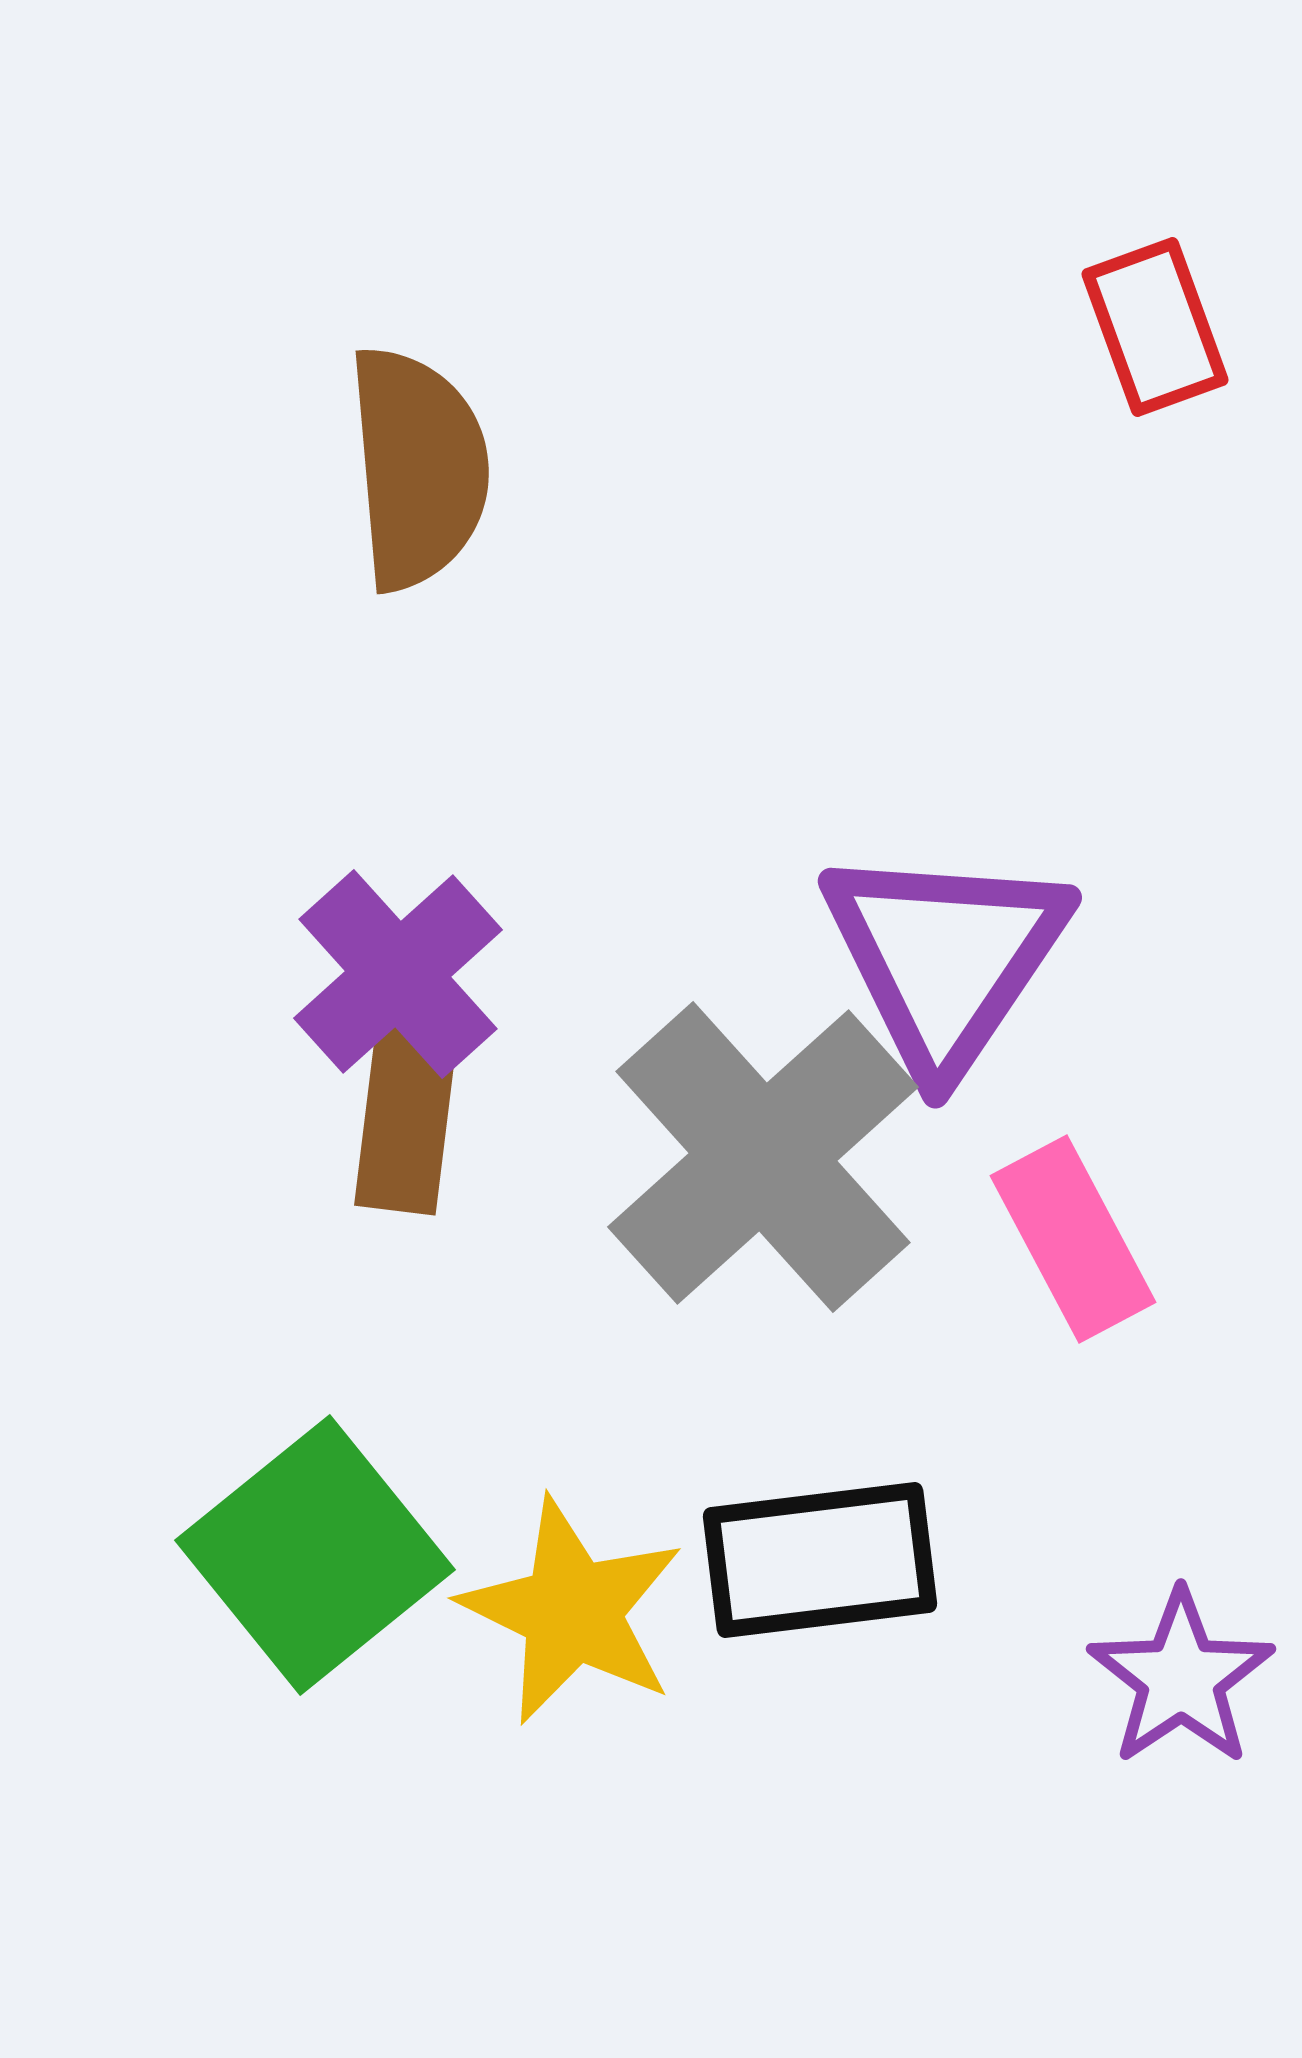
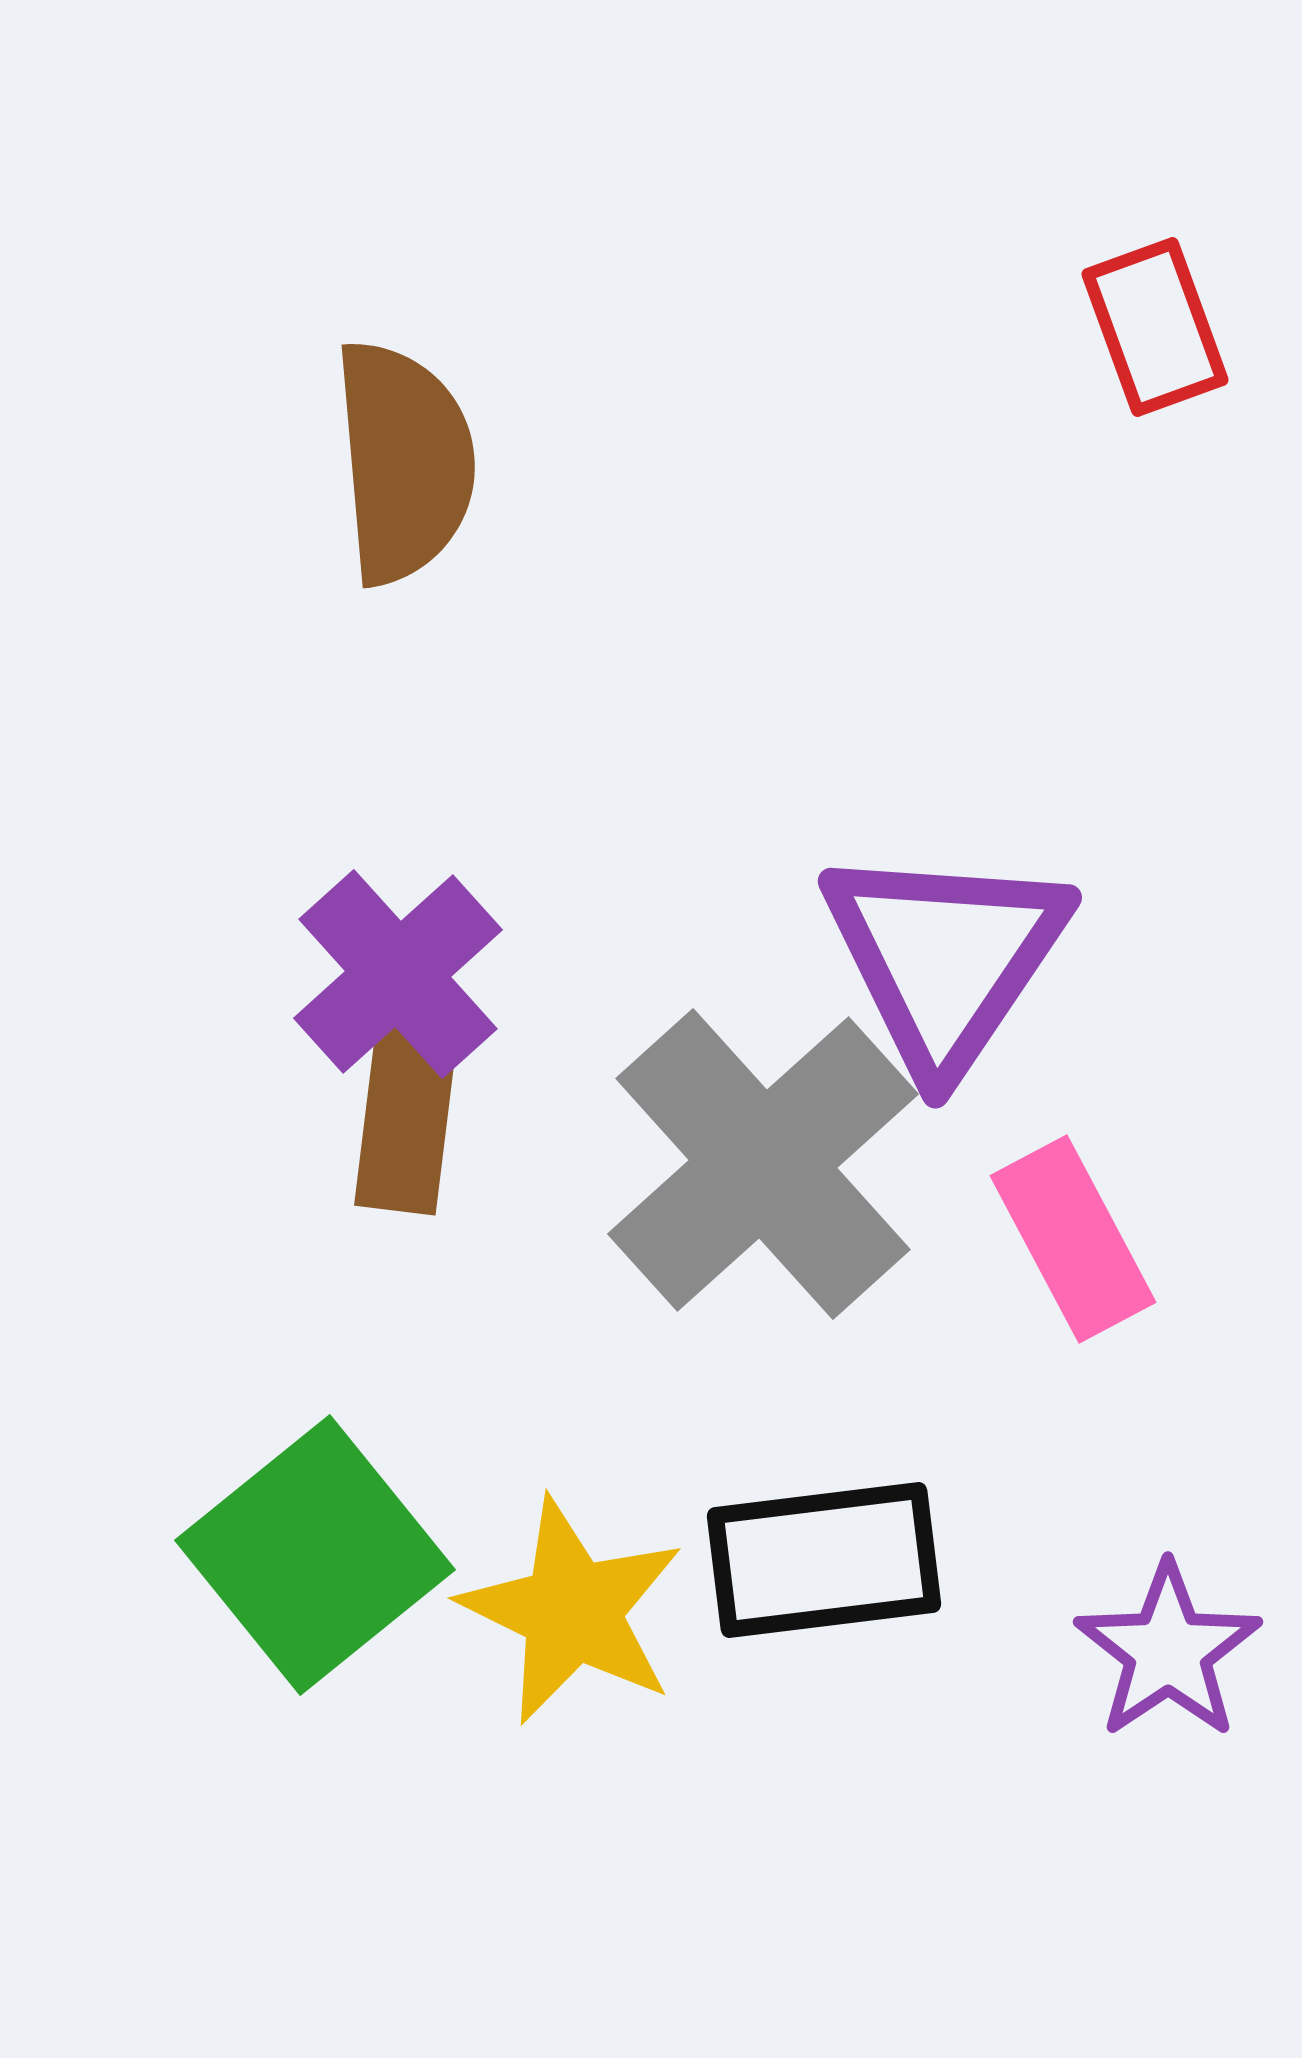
brown semicircle: moved 14 px left, 6 px up
gray cross: moved 7 px down
black rectangle: moved 4 px right
purple star: moved 13 px left, 27 px up
